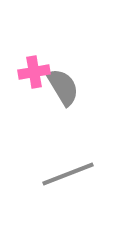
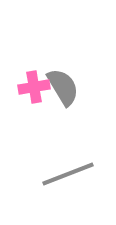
pink cross: moved 15 px down
